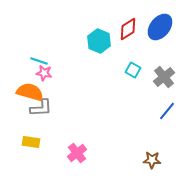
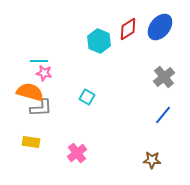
cyan line: rotated 18 degrees counterclockwise
cyan square: moved 46 px left, 27 px down
blue line: moved 4 px left, 4 px down
